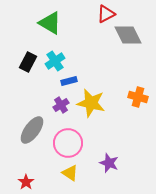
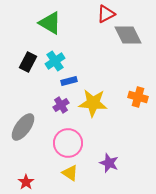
yellow star: moved 2 px right; rotated 8 degrees counterclockwise
gray ellipse: moved 9 px left, 3 px up
